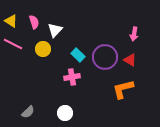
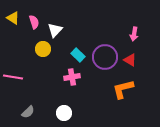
yellow triangle: moved 2 px right, 3 px up
pink line: moved 33 px down; rotated 18 degrees counterclockwise
white circle: moved 1 px left
